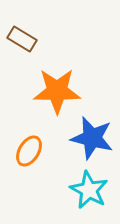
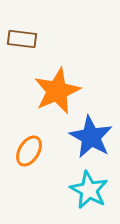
brown rectangle: rotated 24 degrees counterclockwise
orange star: rotated 24 degrees counterclockwise
blue star: moved 1 px left, 1 px up; rotated 15 degrees clockwise
